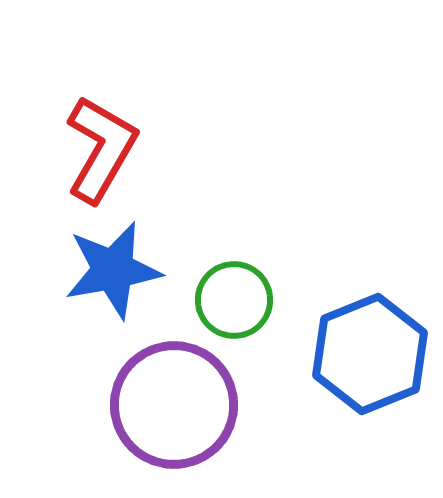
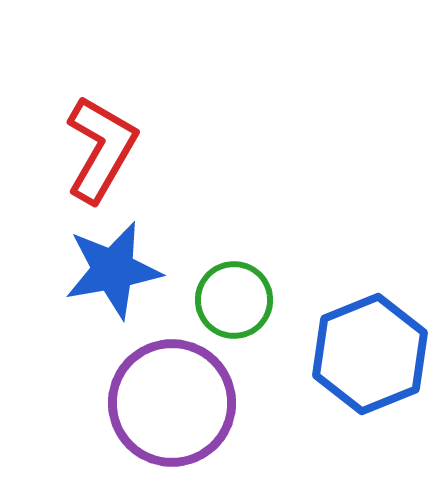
purple circle: moved 2 px left, 2 px up
